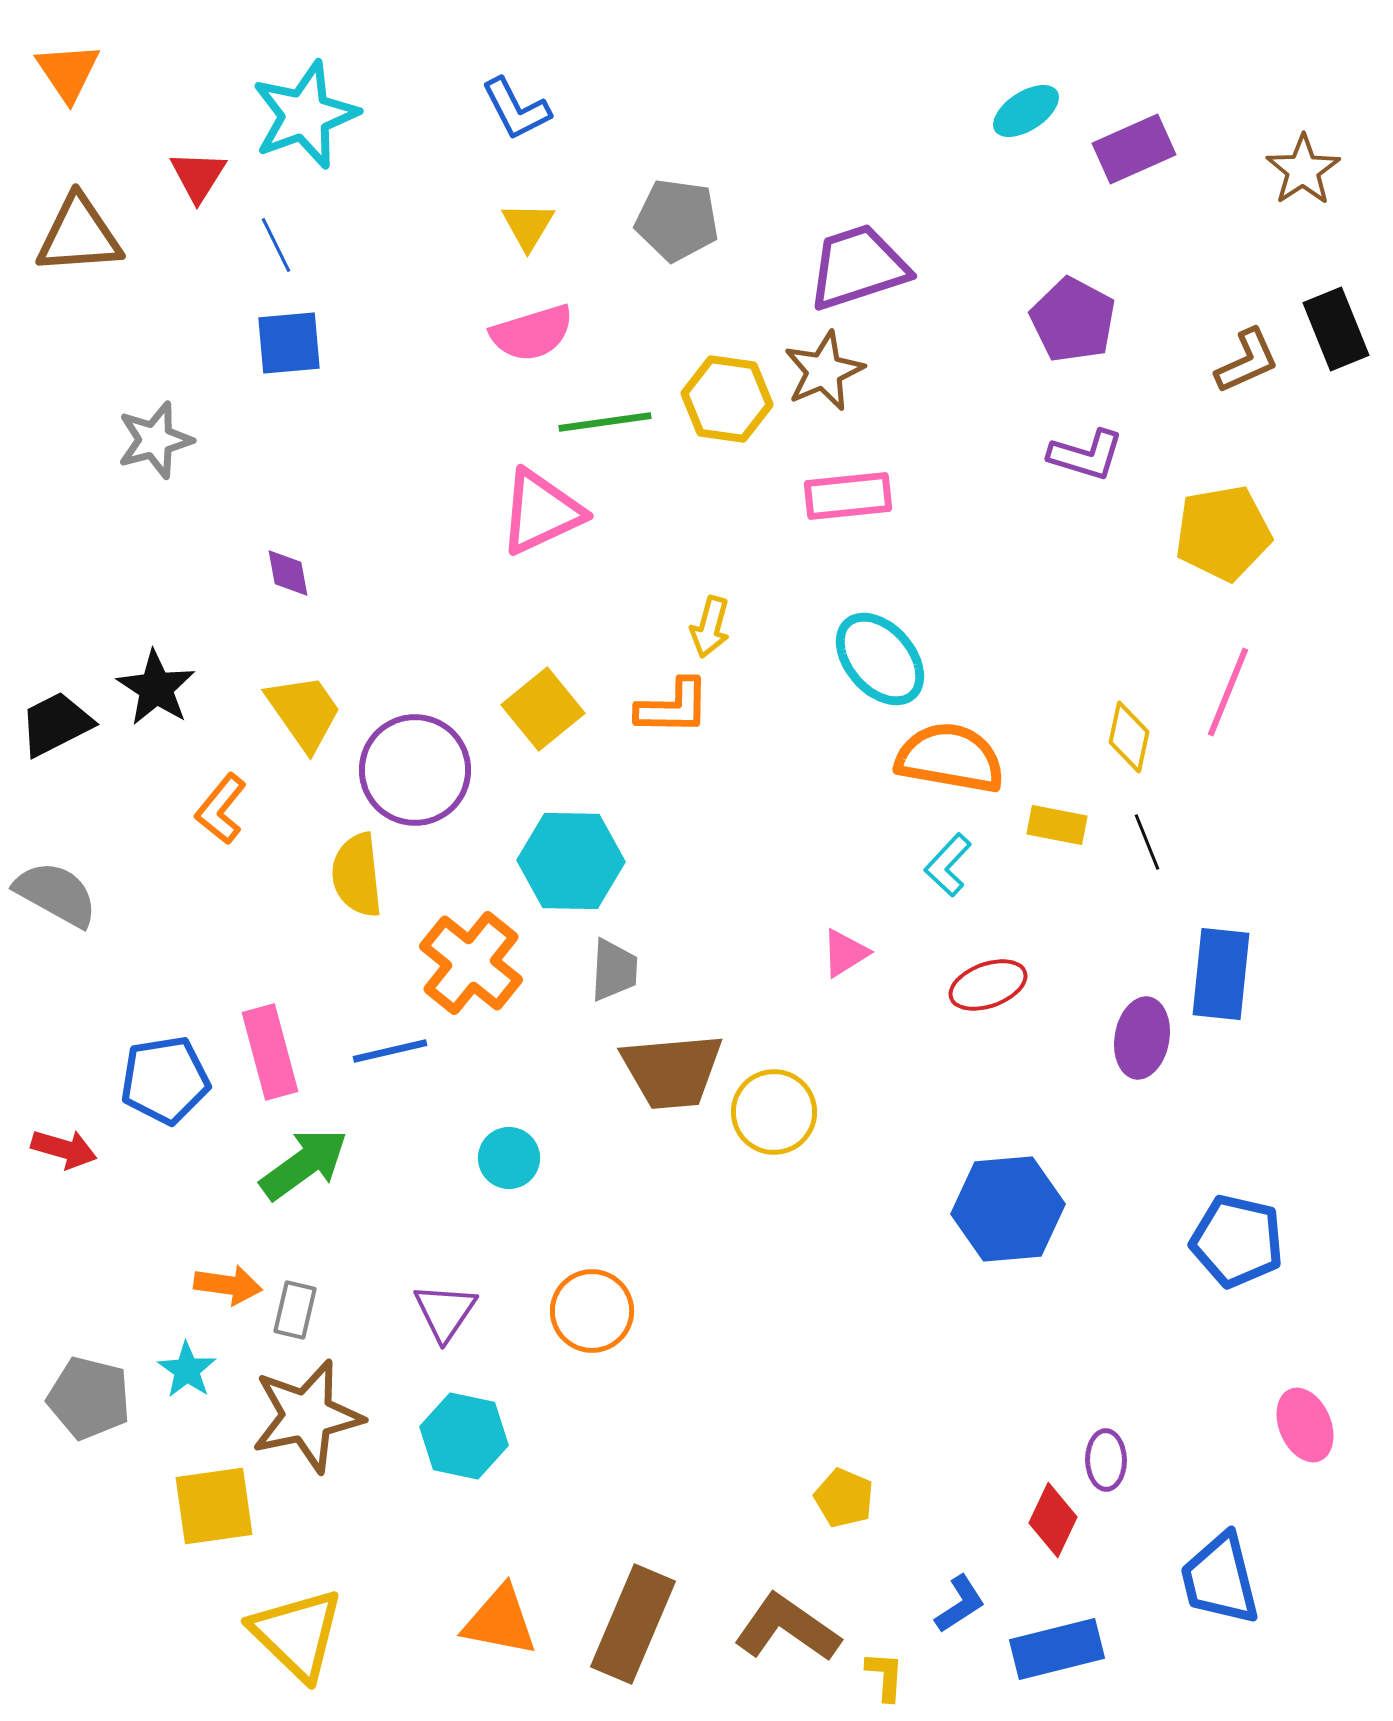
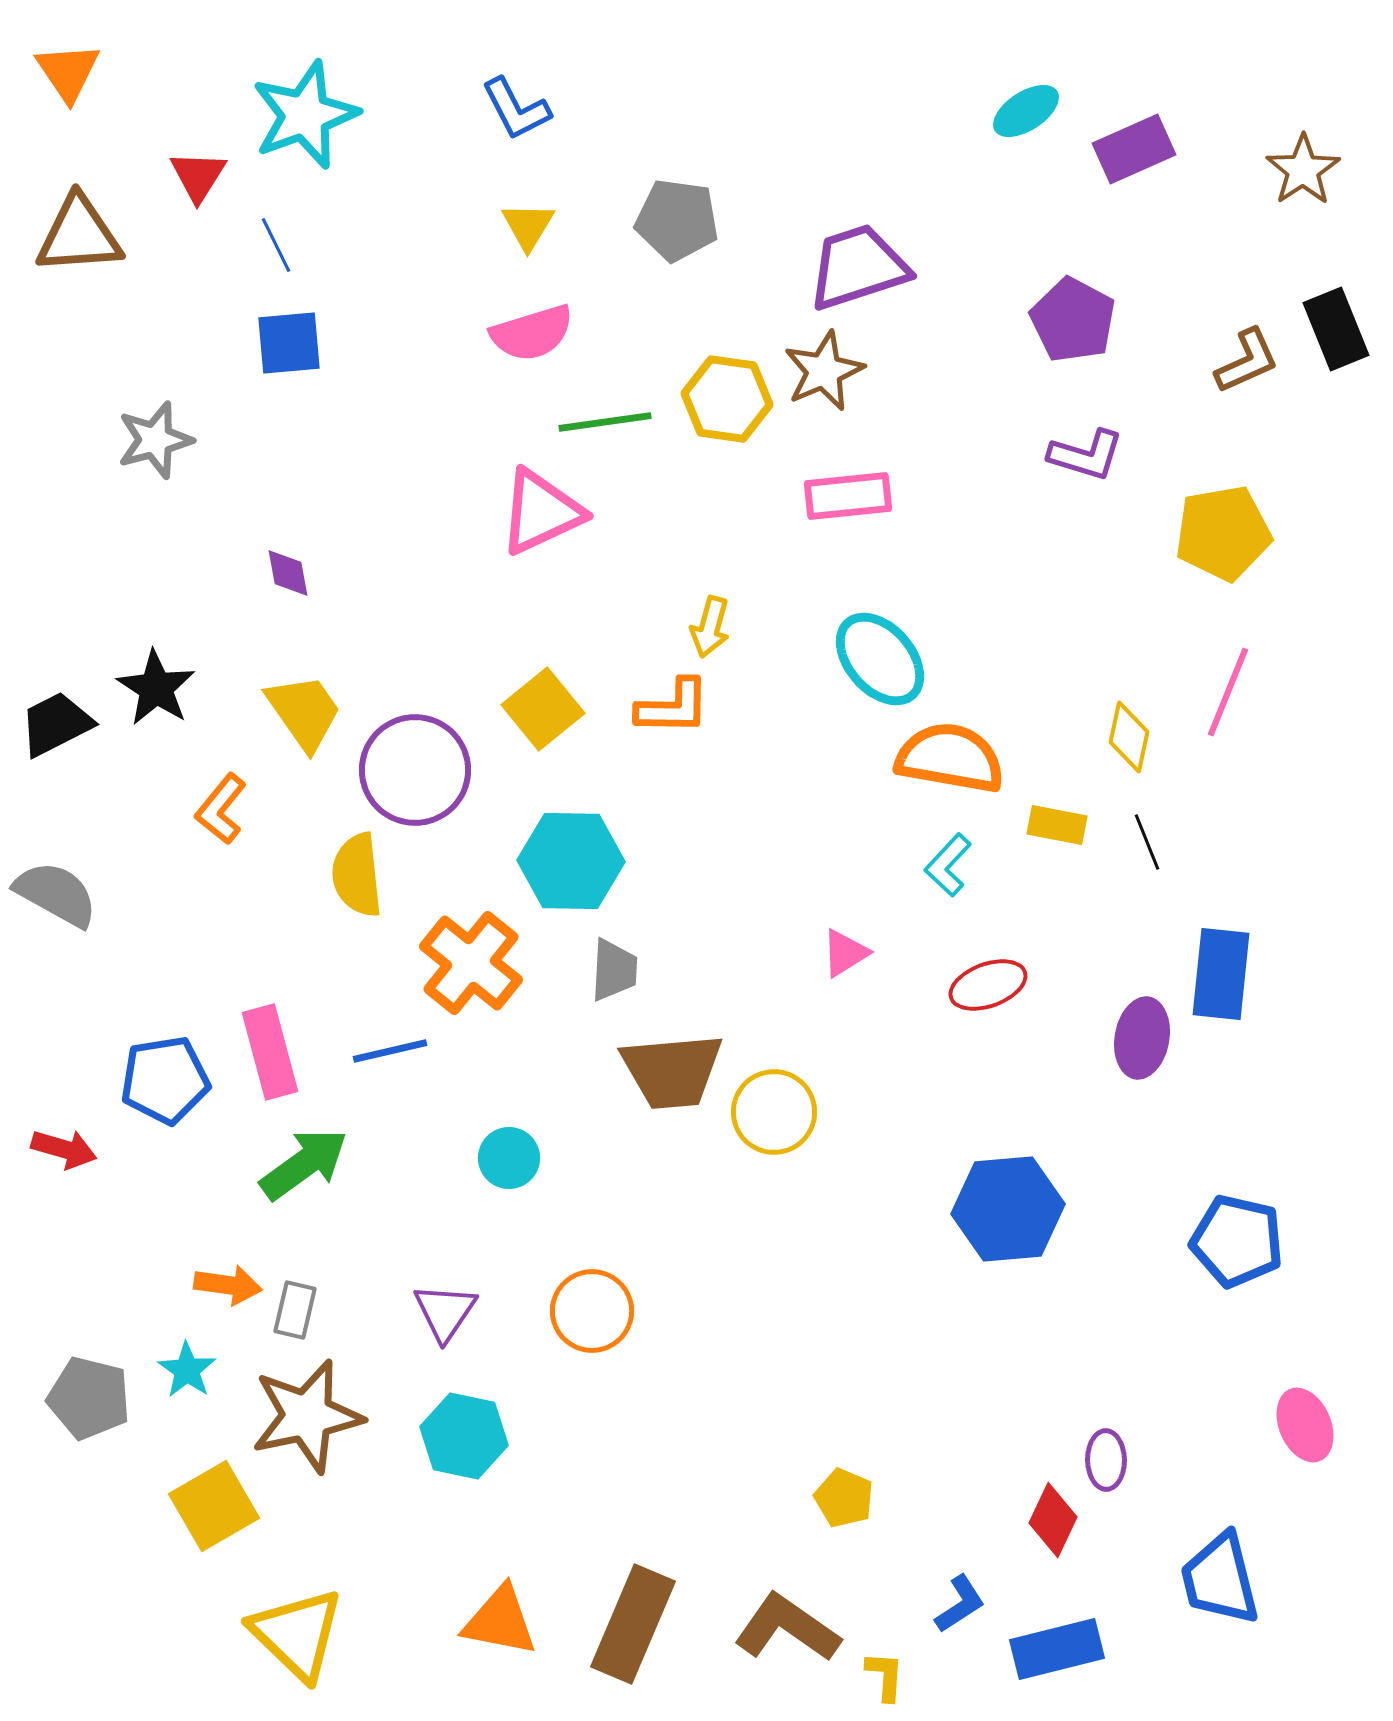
yellow square at (214, 1506): rotated 22 degrees counterclockwise
